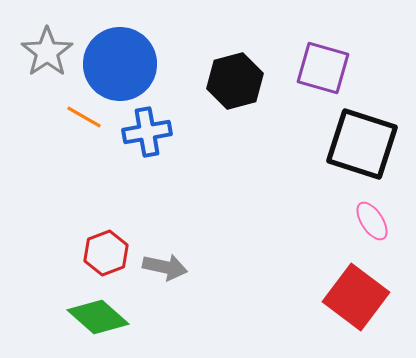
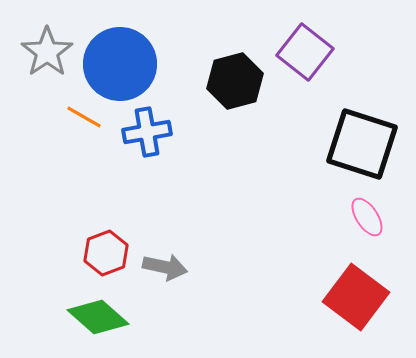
purple square: moved 18 px left, 16 px up; rotated 22 degrees clockwise
pink ellipse: moved 5 px left, 4 px up
